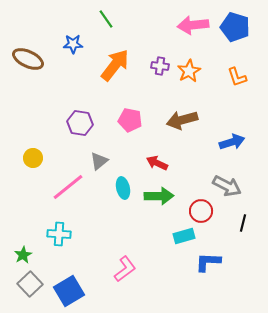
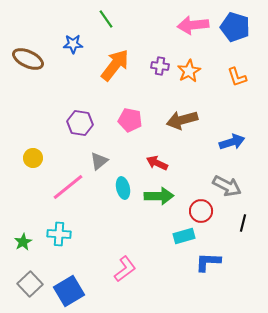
green star: moved 13 px up
